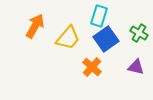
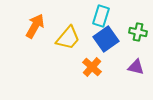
cyan rectangle: moved 2 px right
green cross: moved 1 px left, 1 px up; rotated 18 degrees counterclockwise
